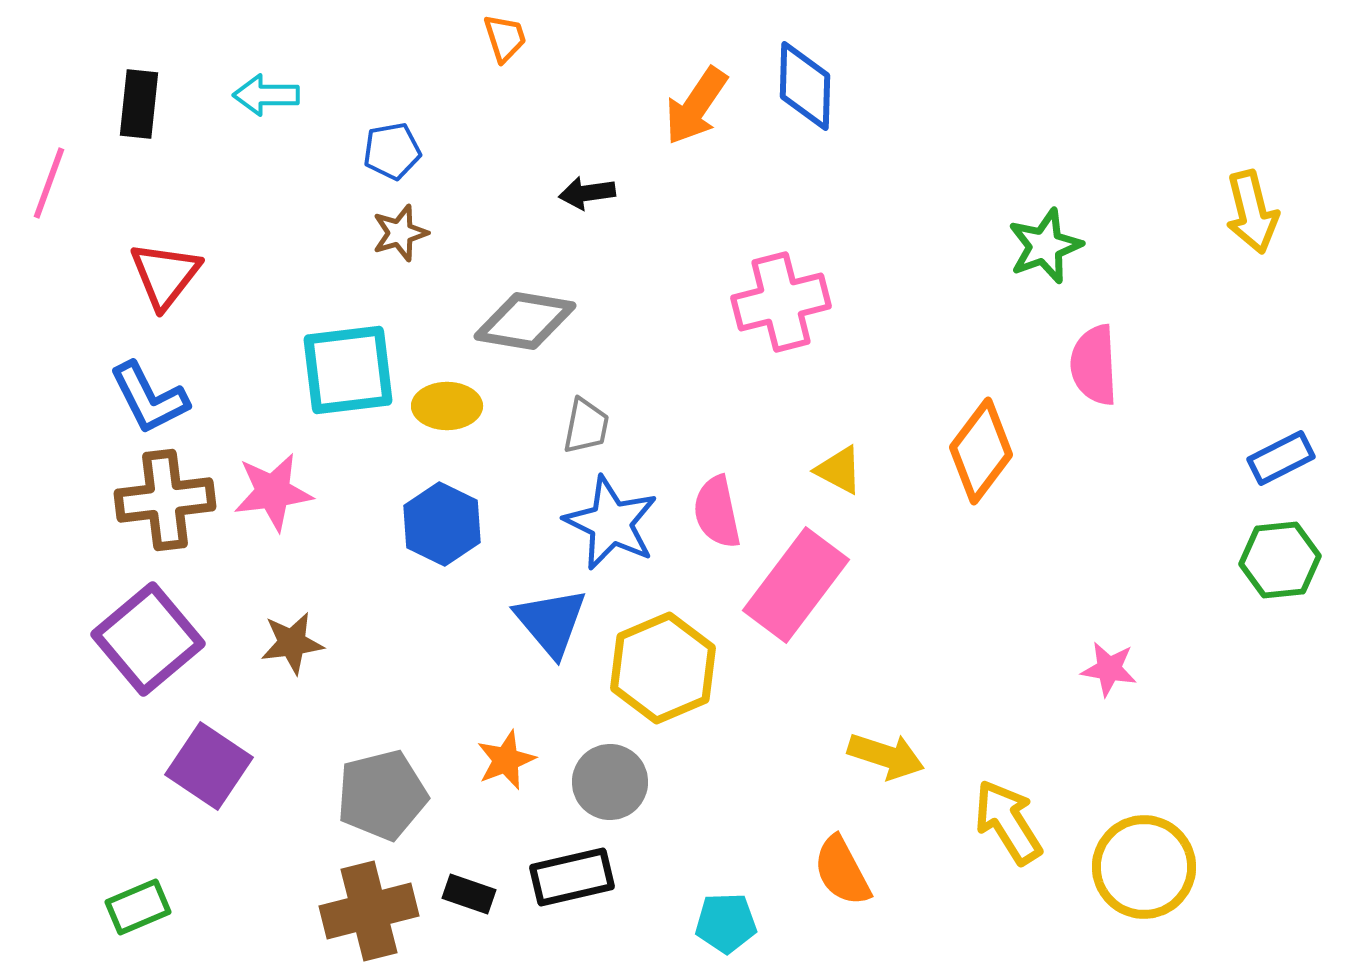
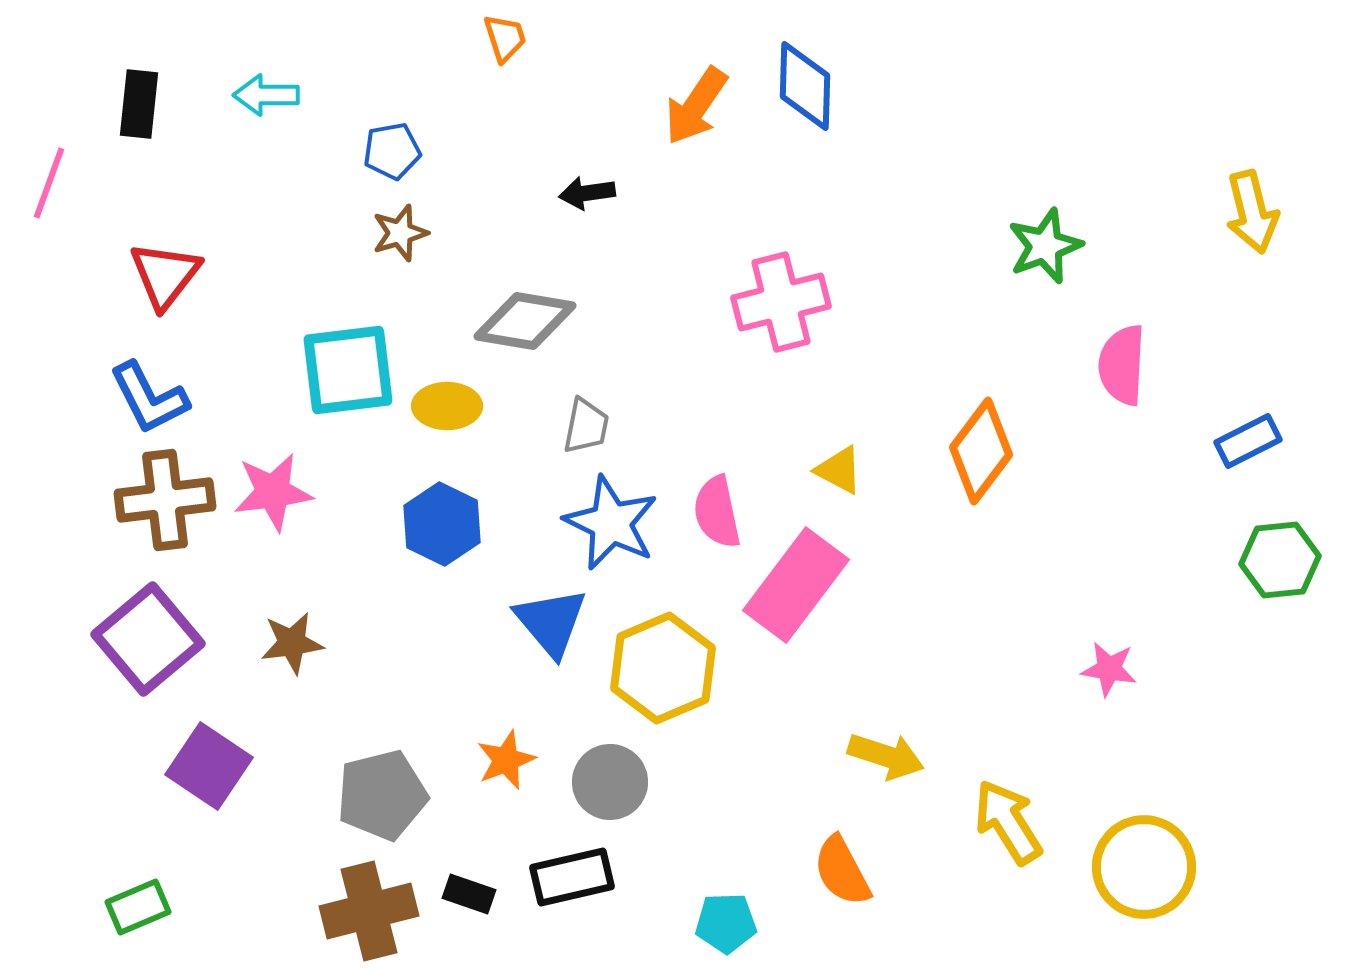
pink semicircle at (1094, 365): moved 28 px right; rotated 6 degrees clockwise
blue rectangle at (1281, 458): moved 33 px left, 17 px up
